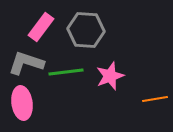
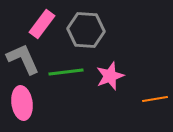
pink rectangle: moved 1 px right, 3 px up
gray L-shape: moved 3 px left, 4 px up; rotated 48 degrees clockwise
